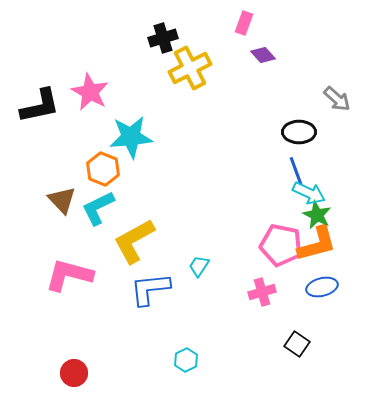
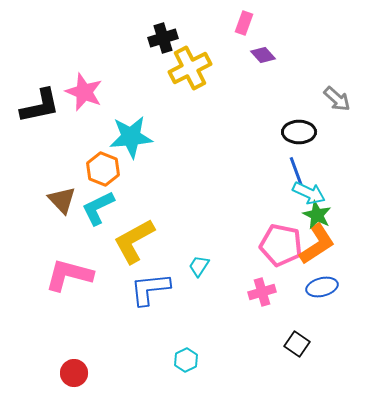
pink star: moved 6 px left; rotated 6 degrees counterclockwise
orange L-shape: rotated 18 degrees counterclockwise
